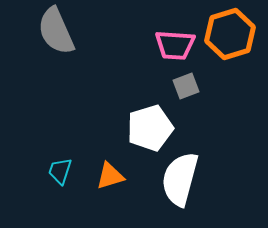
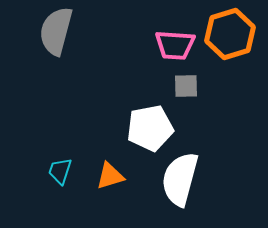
gray semicircle: rotated 39 degrees clockwise
gray square: rotated 20 degrees clockwise
white pentagon: rotated 6 degrees clockwise
